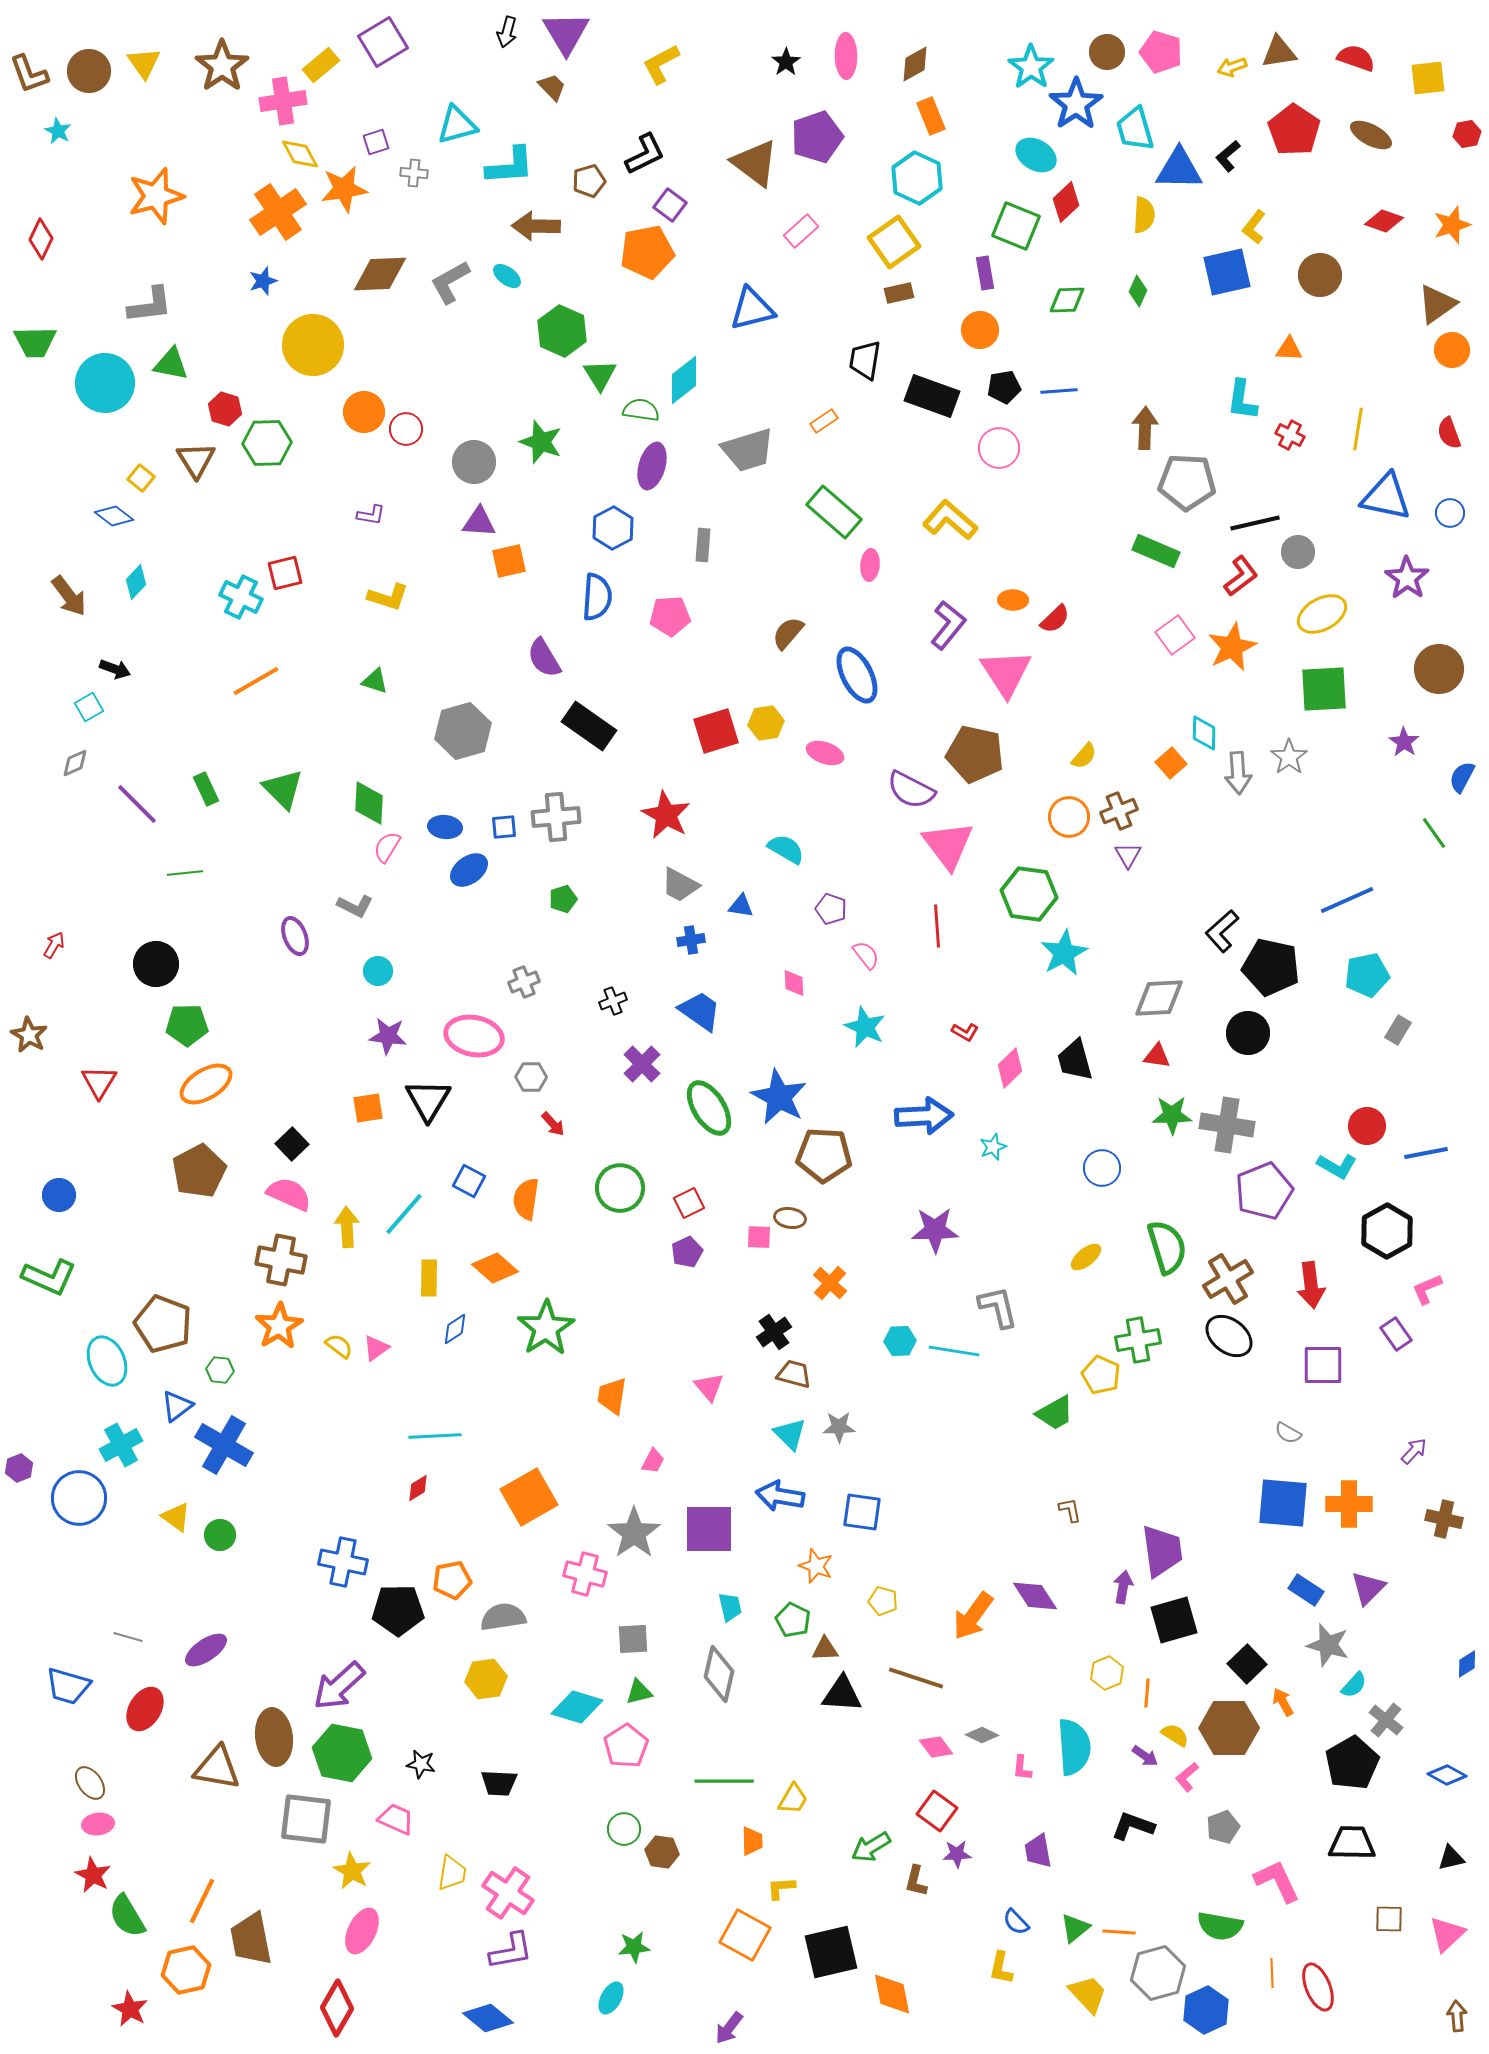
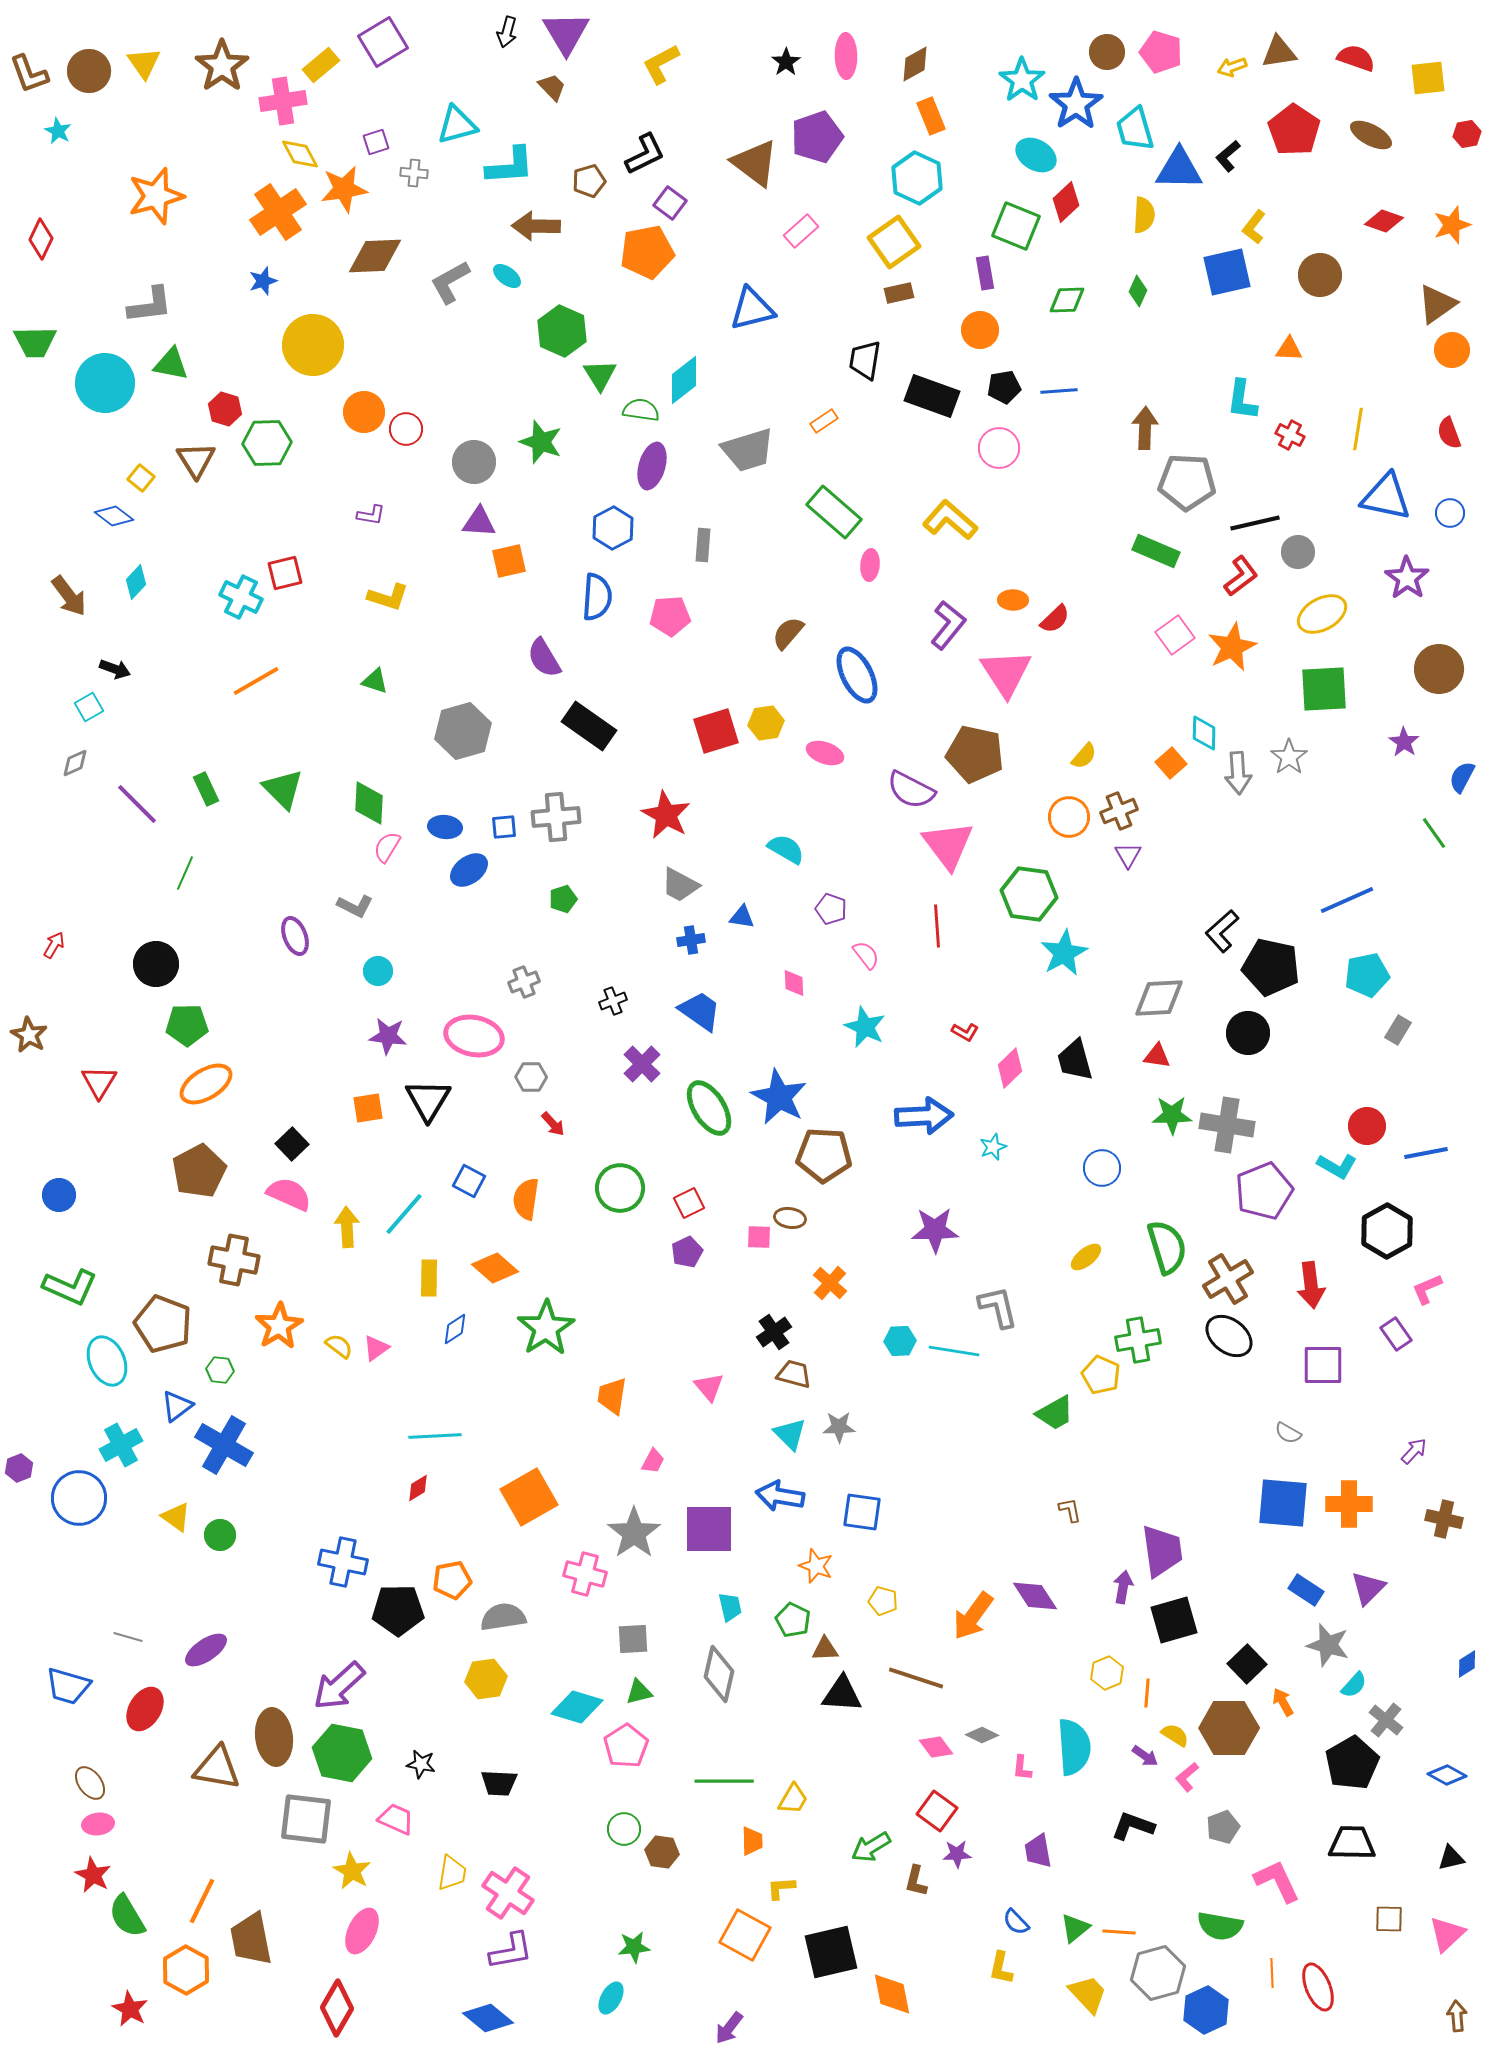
cyan star at (1031, 67): moved 9 px left, 13 px down
purple square at (670, 205): moved 2 px up
brown diamond at (380, 274): moved 5 px left, 18 px up
green line at (185, 873): rotated 60 degrees counterclockwise
blue triangle at (741, 906): moved 1 px right, 11 px down
brown cross at (281, 1260): moved 47 px left
green L-shape at (49, 1277): moved 21 px right, 10 px down
orange hexagon at (186, 1970): rotated 18 degrees counterclockwise
